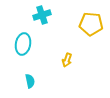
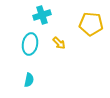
cyan ellipse: moved 7 px right
yellow arrow: moved 8 px left, 17 px up; rotated 64 degrees counterclockwise
cyan semicircle: moved 1 px left, 1 px up; rotated 24 degrees clockwise
